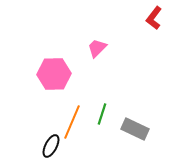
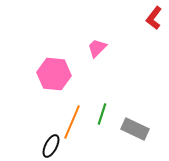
pink hexagon: rotated 8 degrees clockwise
